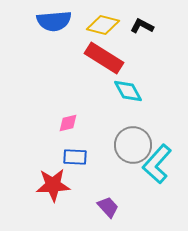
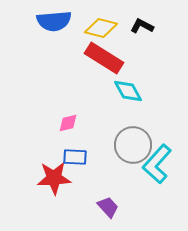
yellow diamond: moved 2 px left, 3 px down
red star: moved 1 px right, 7 px up
